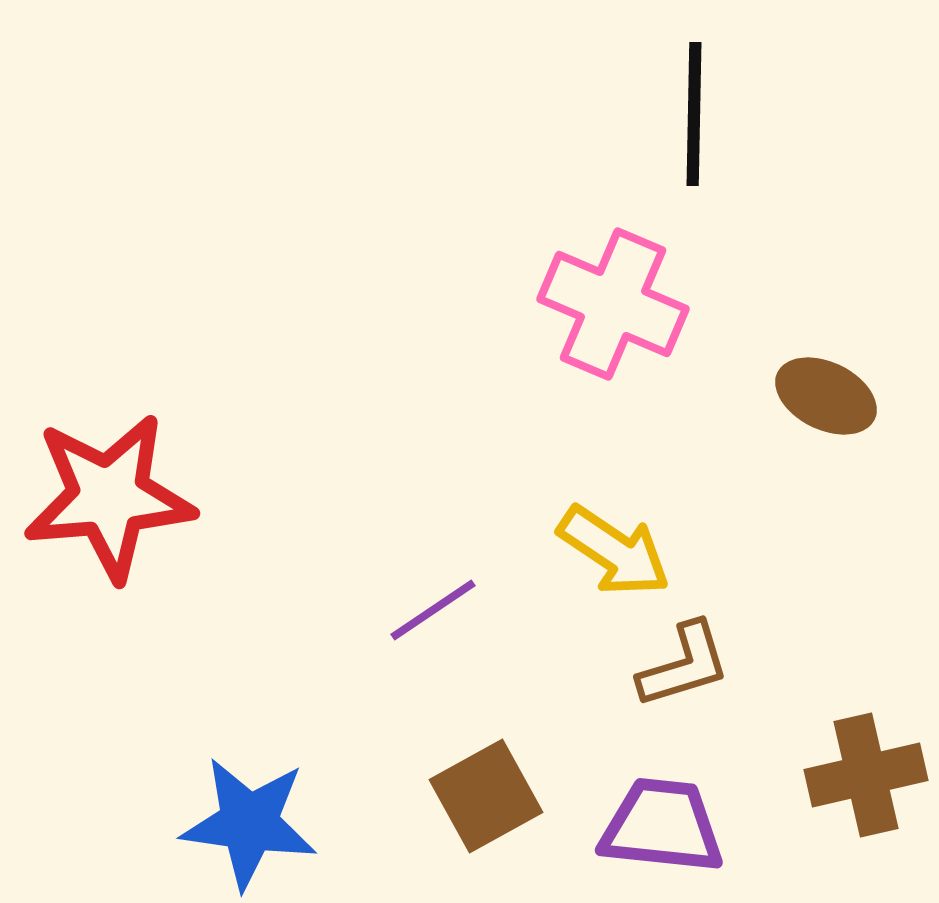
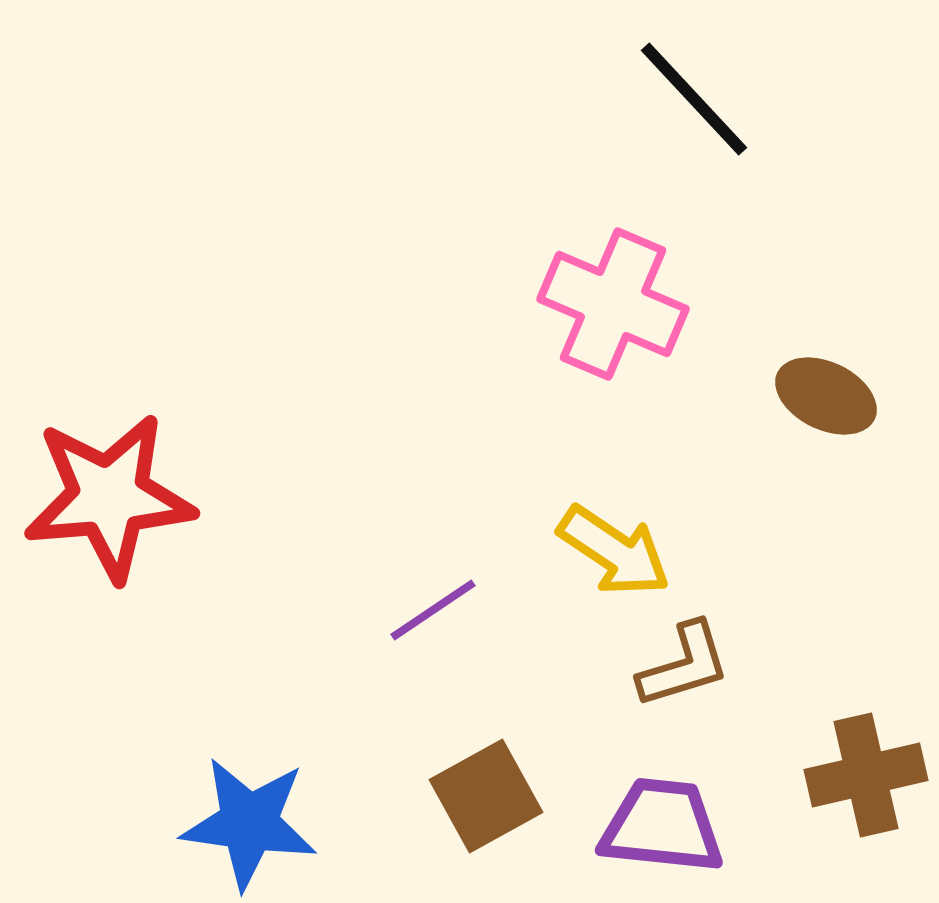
black line: moved 15 px up; rotated 44 degrees counterclockwise
